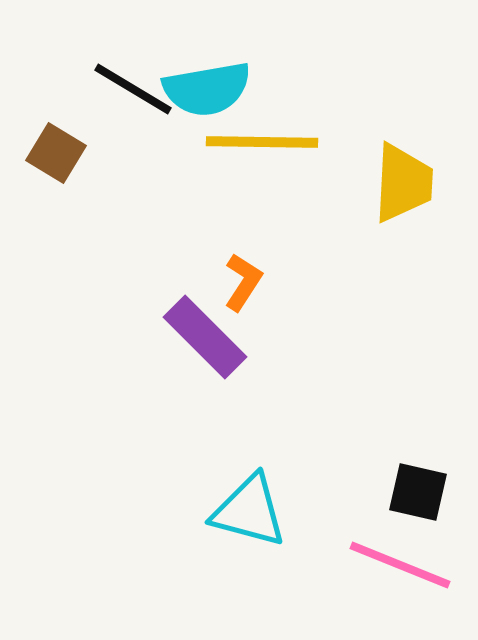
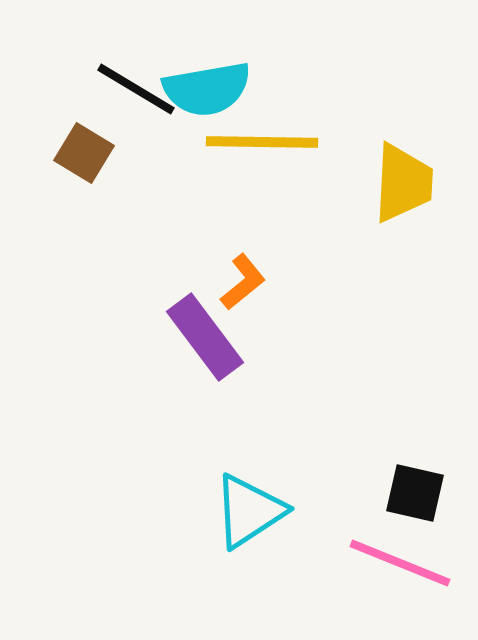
black line: moved 3 px right
brown square: moved 28 px right
orange L-shape: rotated 18 degrees clockwise
purple rectangle: rotated 8 degrees clockwise
black square: moved 3 px left, 1 px down
cyan triangle: rotated 48 degrees counterclockwise
pink line: moved 2 px up
